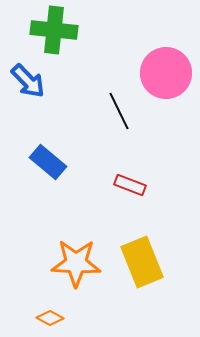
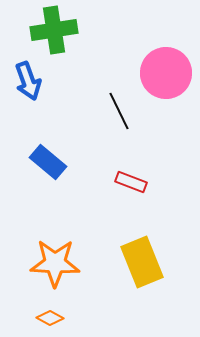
green cross: rotated 15 degrees counterclockwise
blue arrow: rotated 24 degrees clockwise
red rectangle: moved 1 px right, 3 px up
orange star: moved 21 px left
